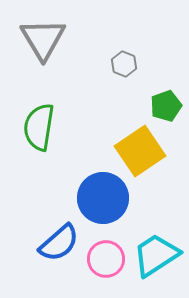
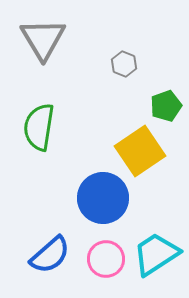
blue semicircle: moved 9 px left, 12 px down
cyan trapezoid: moved 1 px up
